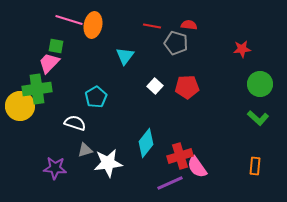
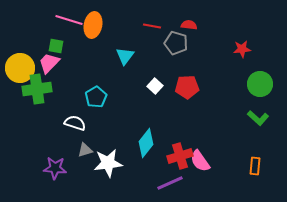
yellow circle: moved 38 px up
pink semicircle: moved 3 px right, 6 px up
